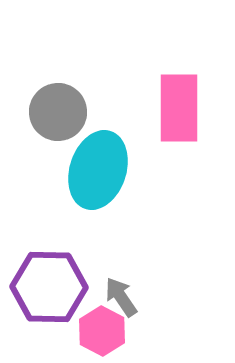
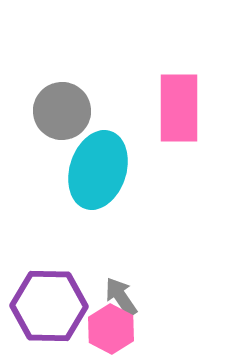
gray circle: moved 4 px right, 1 px up
purple hexagon: moved 19 px down
pink hexagon: moved 9 px right, 2 px up
